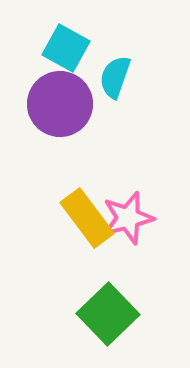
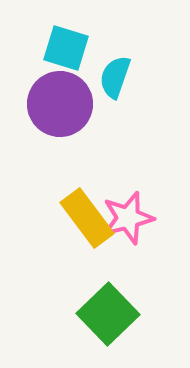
cyan square: rotated 12 degrees counterclockwise
